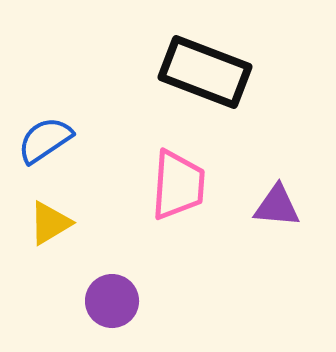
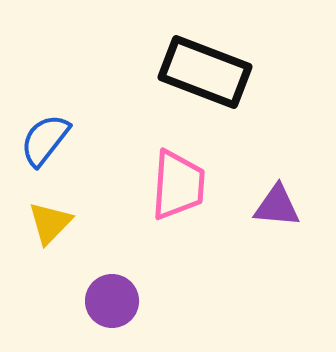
blue semicircle: rotated 18 degrees counterclockwise
yellow triangle: rotated 15 degrees counterclockwise
